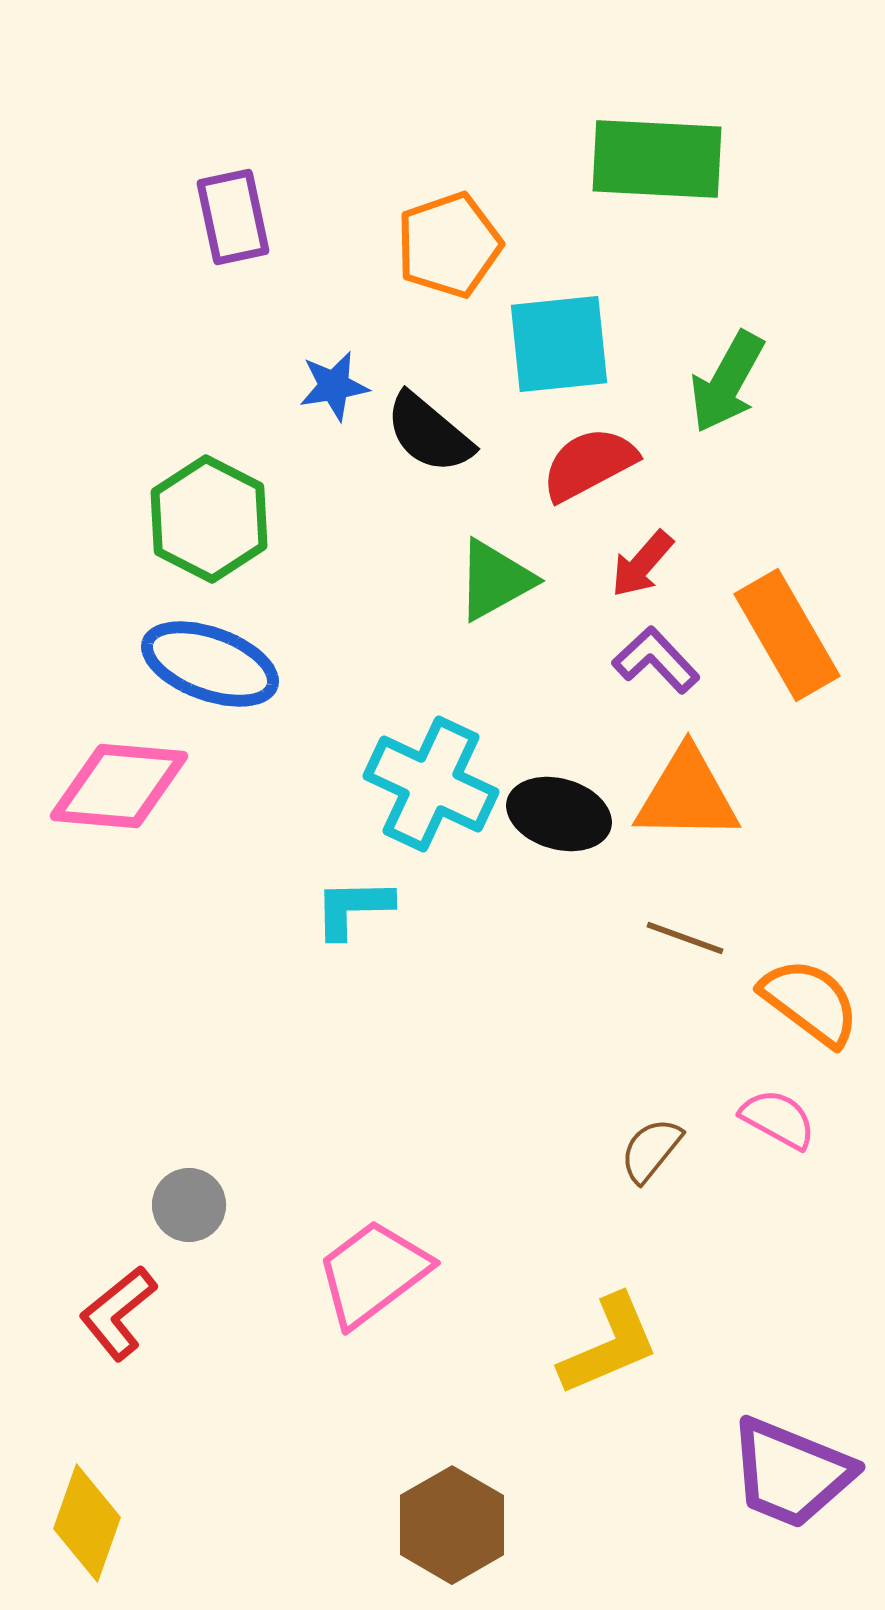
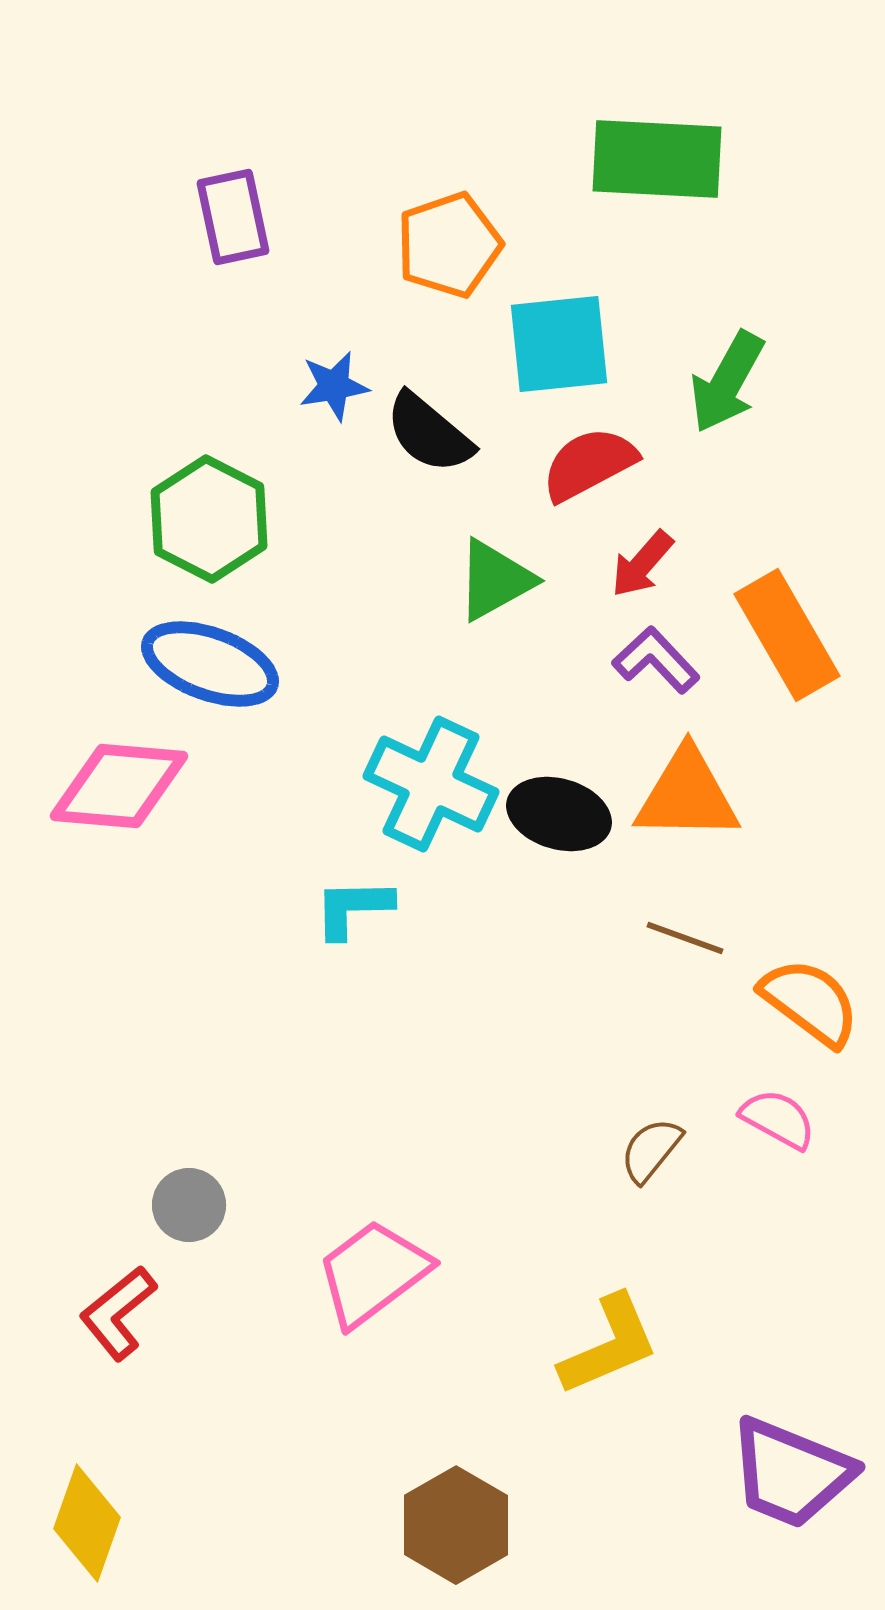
brown hexagon: moved 4 px right
